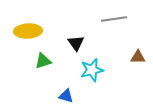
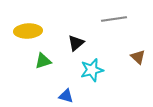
black triangle: rotated 24 degrees clockwise
brown triangle: rotated 42 degrees clockwise
